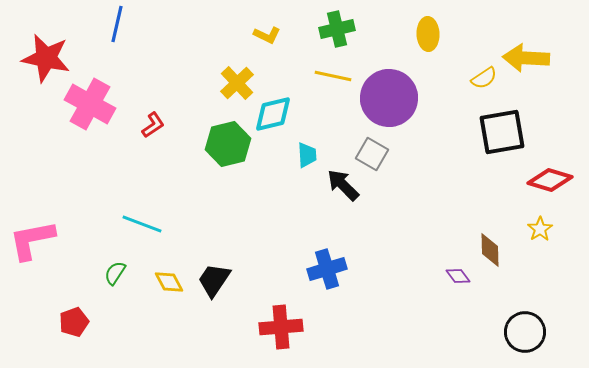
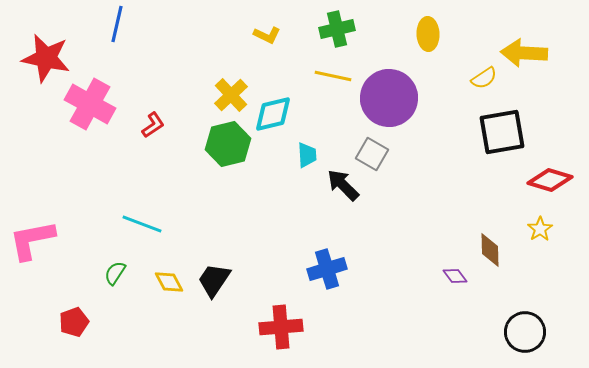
yellow arrow: moved 2 px left, 5 px up
yellow cross: moved 6 px left, 12 px down
purple diamond: moved 3 px left
